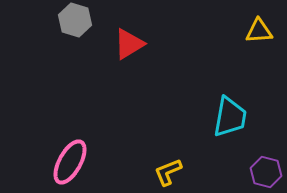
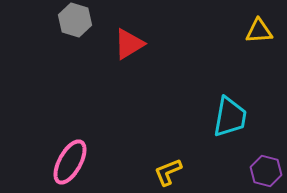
purple hexagon: moved 1 px up
